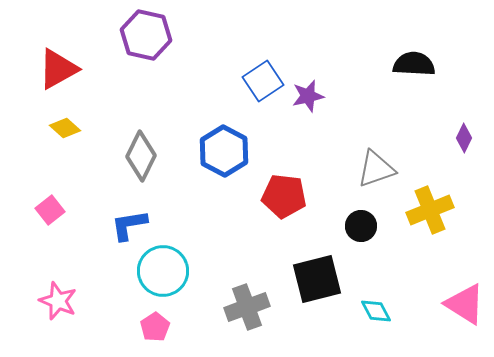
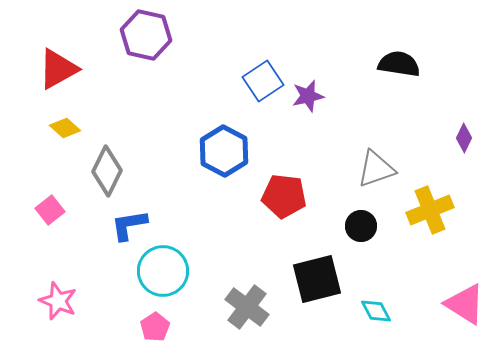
black semicircle: moved 15 px left; rotated 6 degrees clockwise
gray diamond: moved 34 px left, 15 px down
gray cross: rotated 33 degrees counterclockwise
